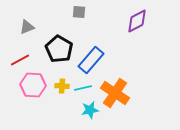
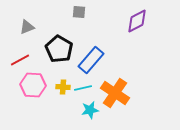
yellow cross: moved 1 px right, 1 px down
